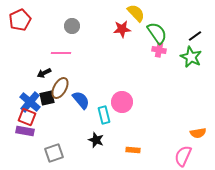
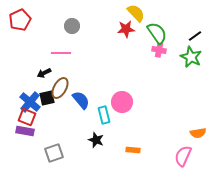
red star: moved 4 px right
